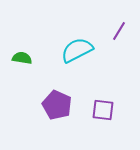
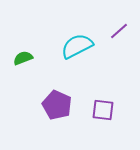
purple line: rotated 18 degrees clockwise
cyan semicircle: moved 4 px up
green semicircle: moved 1 px right; rotated 30 degrees counterclockwise
